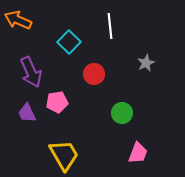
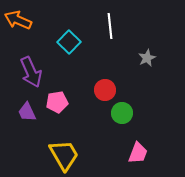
gray star: moved 1 px right, 5 px up
red circle: moved 11 px right, 16 px down
purple trapezoid: moved 1 px up
